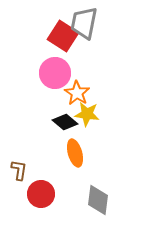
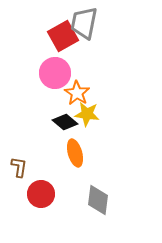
red square: rotated 28 degrees clockwise
brown L-shape: moved 3 px up
